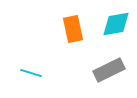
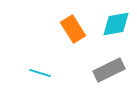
orange rectangle: rotated 20 degrees counterclockwise
cyan line: moved 9 px right
